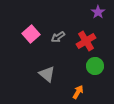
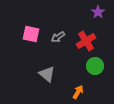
pink square: rotated 36 degrees counterclockwise
